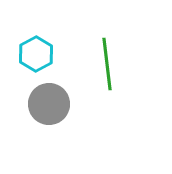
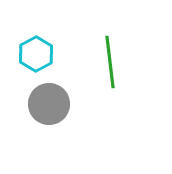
green line: moved 3 px right, 2 px up
